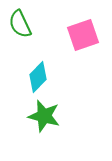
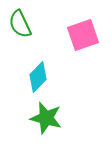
green star: moved 2 px right, 2 px down
